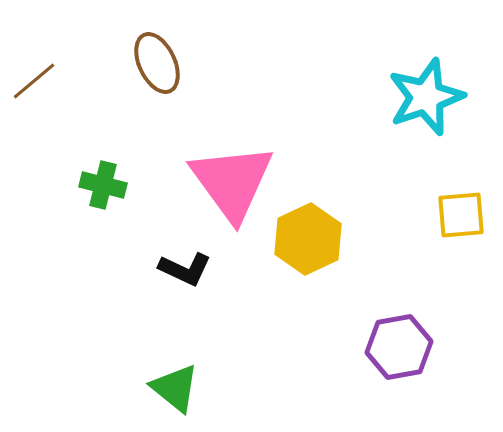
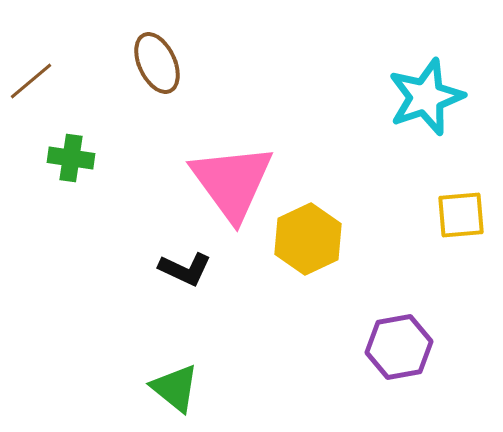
brown line: moved 3 px left
green cross: moved 32 px left, 27 px up; rotated 6 degrees counterclockwise
